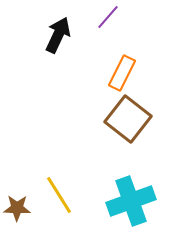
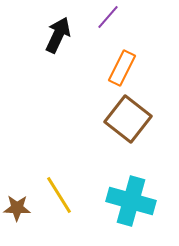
orange rectangle: moved 5 px up
cyan cross: rotated 36 degrees clockwise
